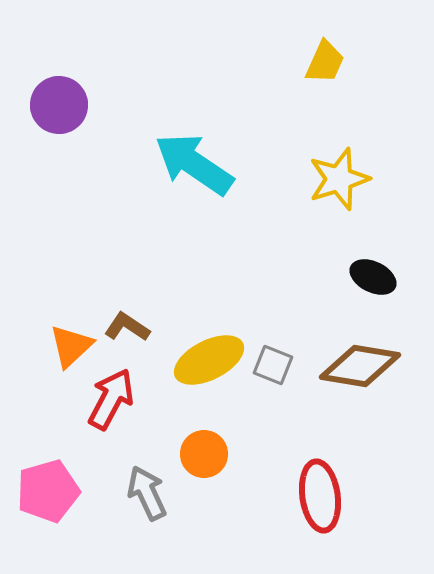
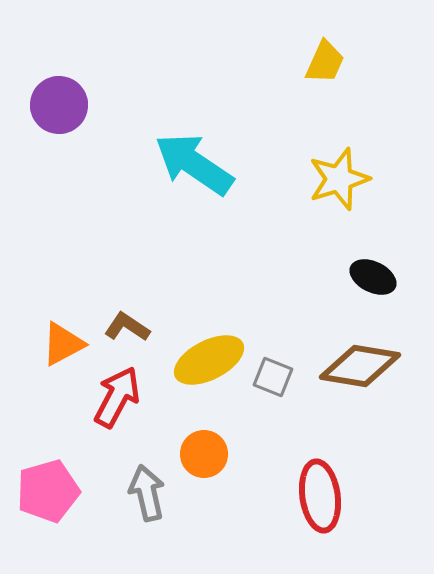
orange triangle: moved 8 px left, 2 px up; rotated 15 degrees clockwise
gray square: moved 12 px down
red arrow: moved 6 px right, 2 px up
gray arrow: rotated 12 degrees clockwise
